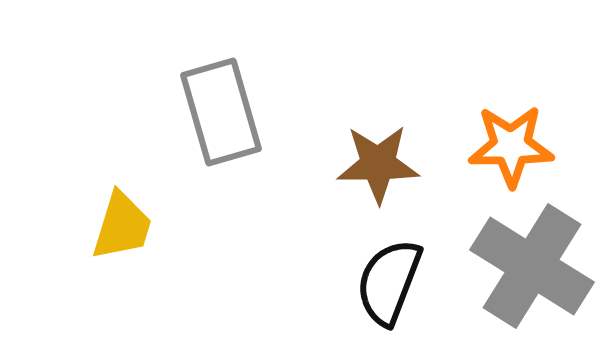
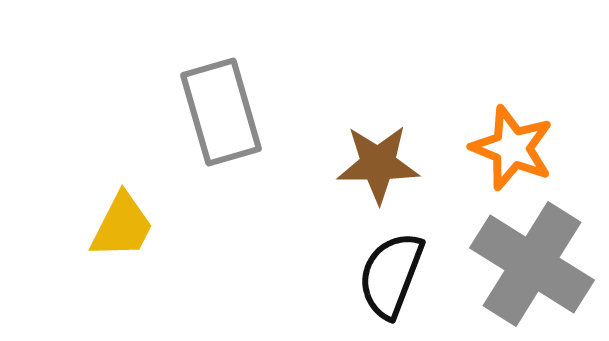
orange star: moved 1 px right, 2 px down; rotated 22 degrees clockwise
yellow trapezoid: rotated 10 degrees clockwise
gray cross: moved 2 px up
black semicircle: moved 2 px right, 7 px up
